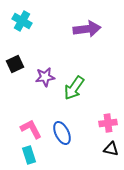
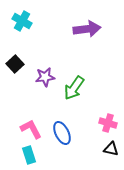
black square: rotated 18 degrees counterclockwise
pink cross: rotated 24 degrees clockwise
